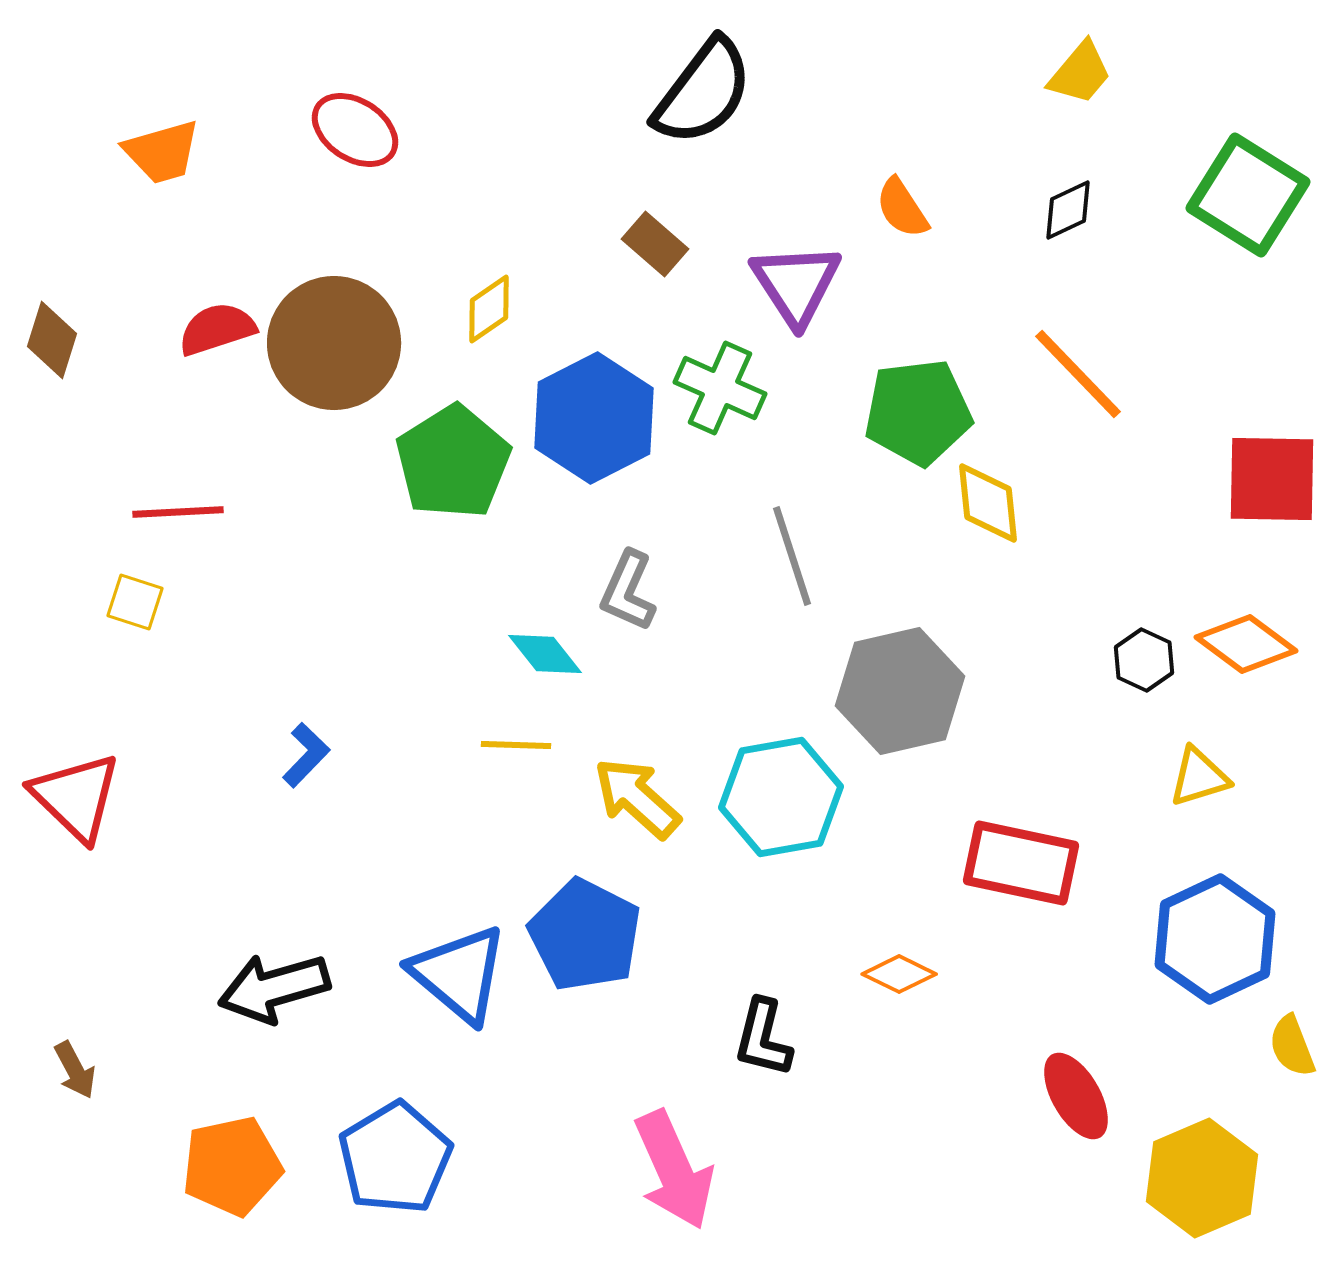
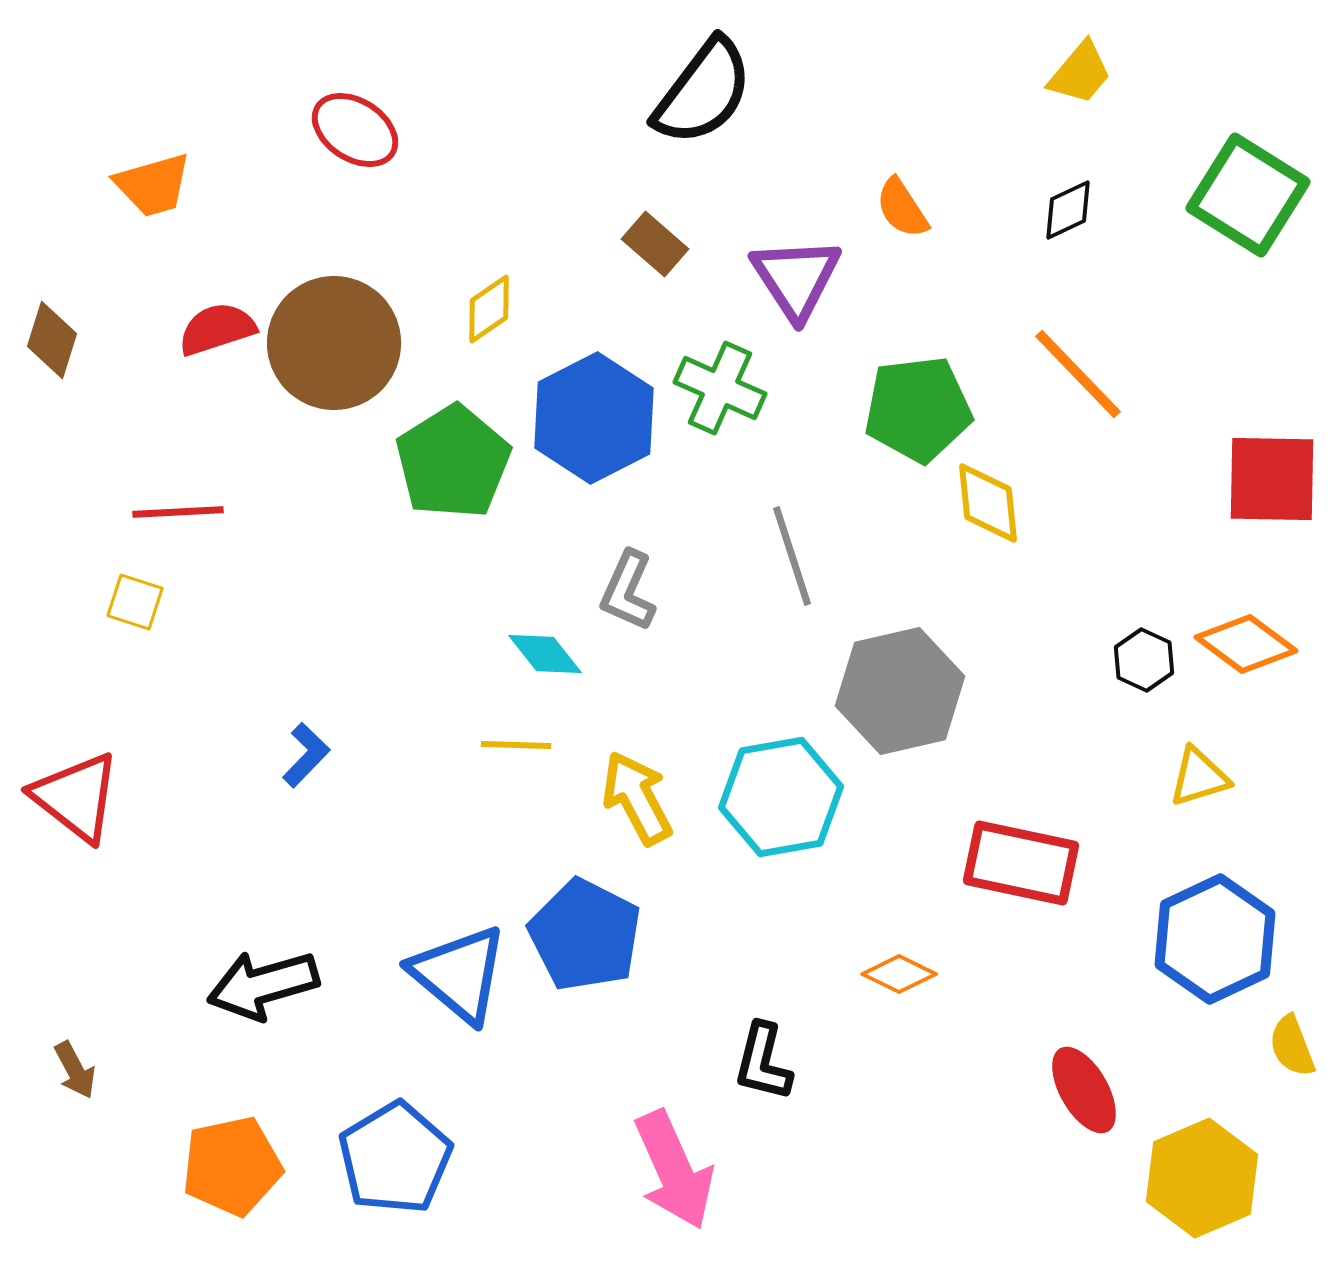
orange trapezoid at (162, 152): moved 9 px left, 33 px down
purple triangle at (796, 284): moved 6 px up
green pentagon at (918, 412): moved 3 px up
red triangle at (76, 797): rotated 6 degrees counterclockwise
yellow arrow at (637, 798): rotated 20 degrees clockwise
black arrow at (274, 988): moved 11 px left, 3 px up
black L-shape at (763, 1038): moved 24 px down
red ellipse at (1076, 1096): moved 8 px right, 6 px up
